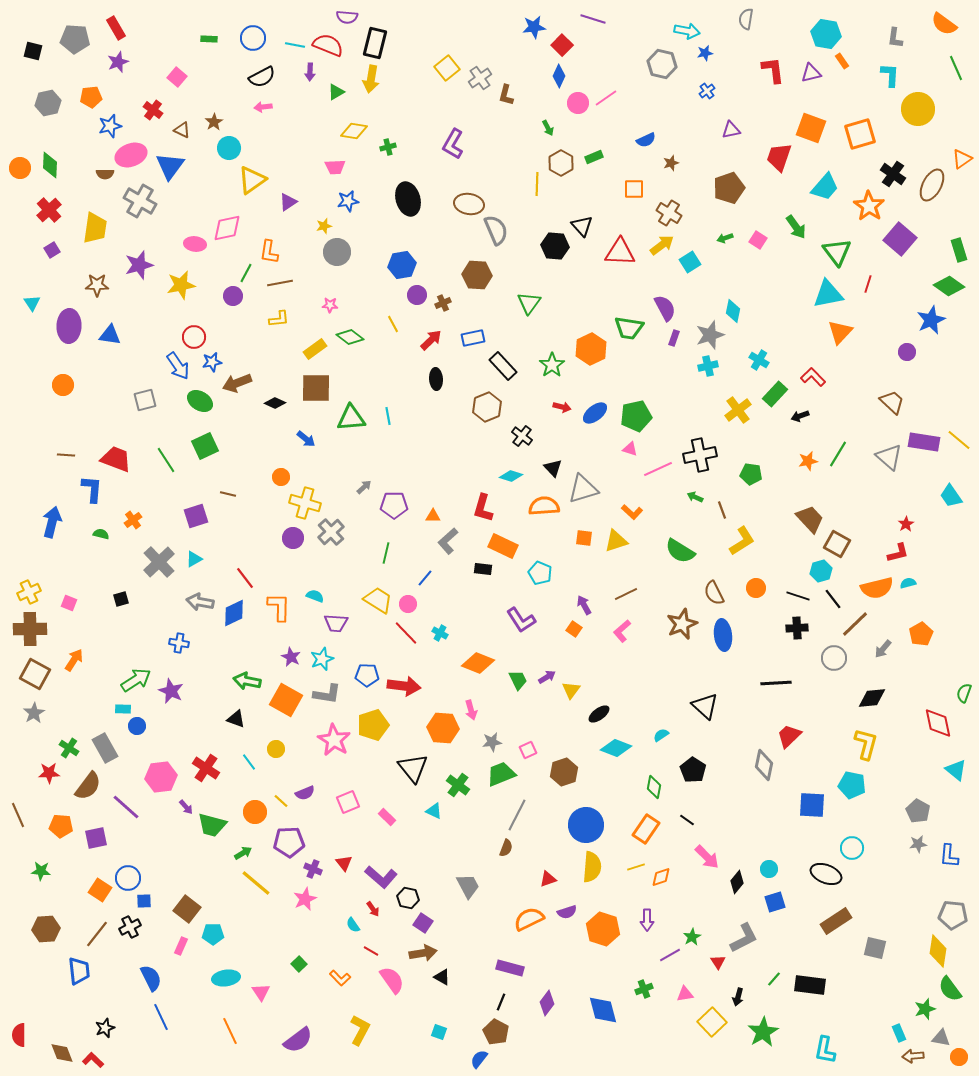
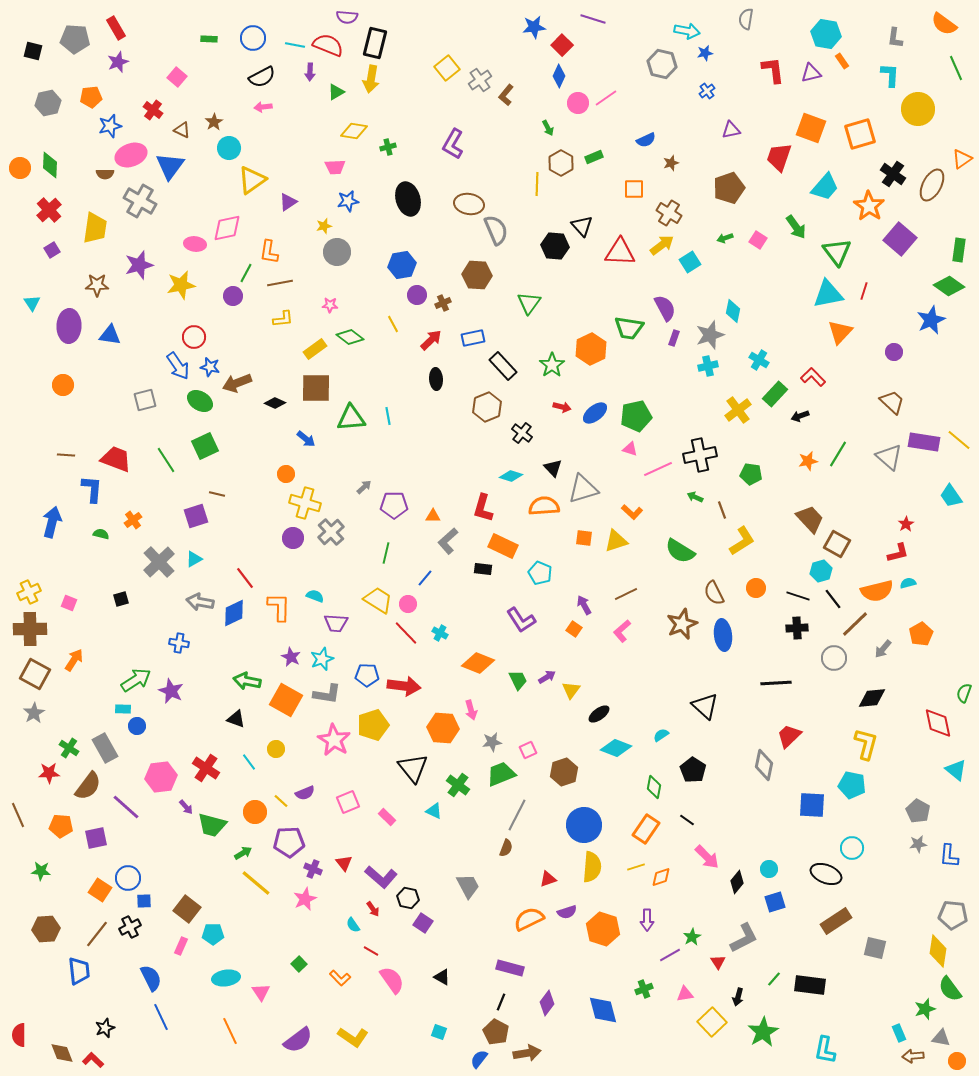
gray cross at (480, 78): moved 2 px down
brown L-shape at (506, 95): rotated 25 degrees clockwise
green rectangle at (959, 250): rotated 25 degrees clockwise
red line at (868, 284): moved 4 px left, 7 px down
yellow L-shape at (279, 319): moved 4 px right
purple circle at (907, 352): moved 13 px left
blue star at (212, 362): moved 2 px left, 5 px down; rotated 24 degrees clockwise
black cross at (522, 436): moved 3 px up
orange circle at (281, 477): moved 5 px right, 3 px up
brown line at (228, 494): moved 11 px left
orange semicircle at (877, 588): moved 3 px down
blue circle at (586, 825): moved 2 px left
brown arrow at (423, 953): moved 104 px right, 100 px down
yellow L-shape at (360, 1030): moved 7 px left, 7 px down; rotated 96 degrees clockwise
orange circle at (959, 1057): moved 2 px left, 4 px down
